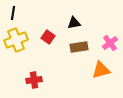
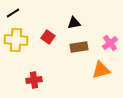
black line: rotated 48 degrees clockwise
yellow cross: rotated 25 degrees clockwise
